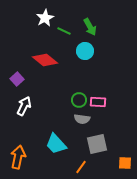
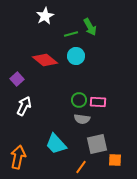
white star: moved 2 px up
green line: moved 7 px right, 3 px down; rotated 40 degrees counterclockwise
cyan circle: moved 9 px left, 5 px down
orange square: moved 10 px left, 3 px up
